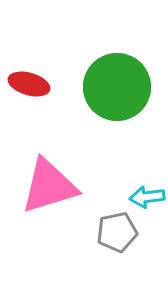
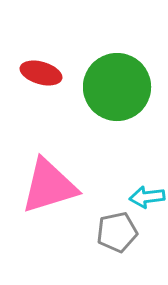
red ellipse: moved 12 px right, 11 px up
